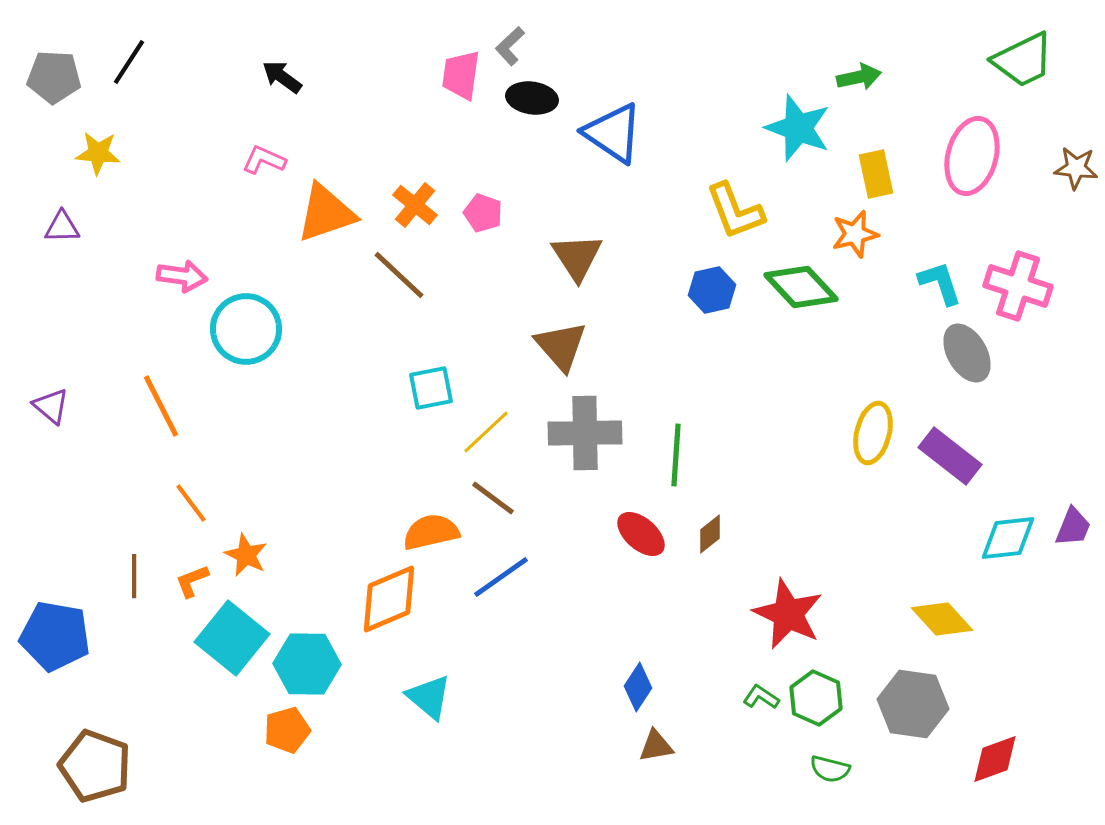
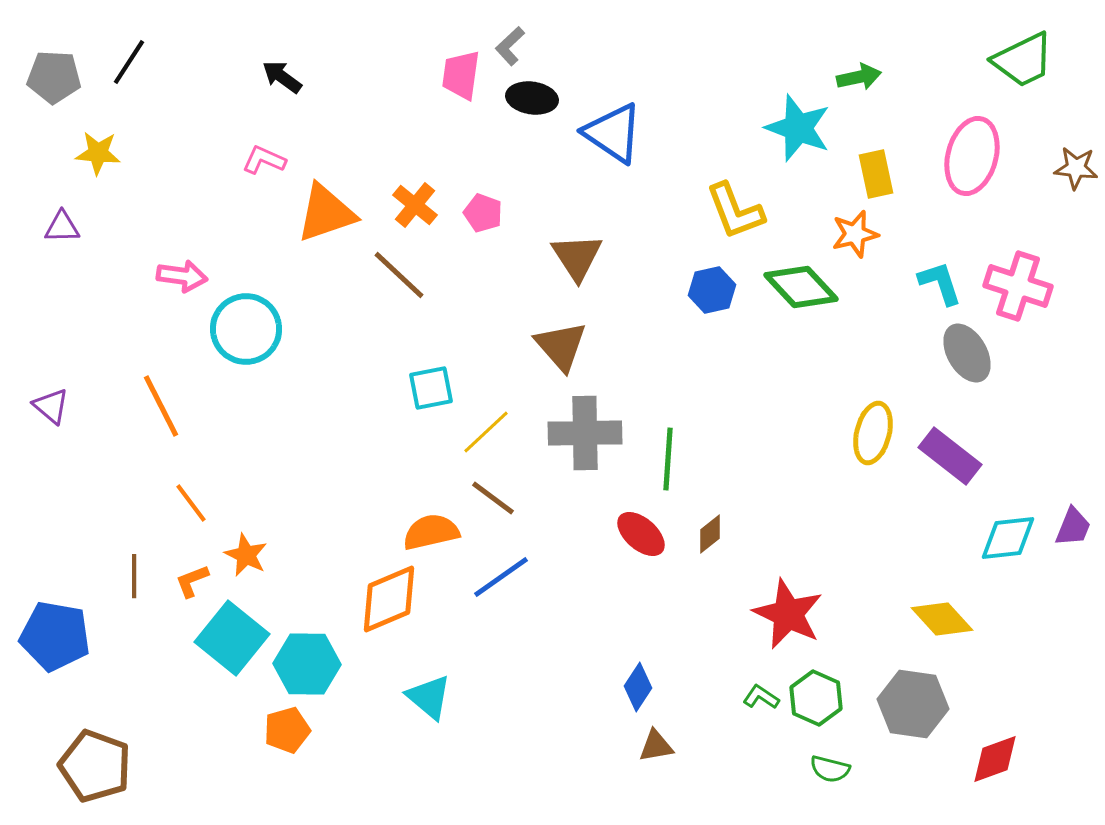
green line at (676, 455): moved 8 px left, 4 px down
